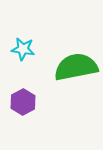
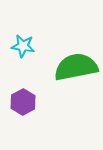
cyan star: moved 3 px up
